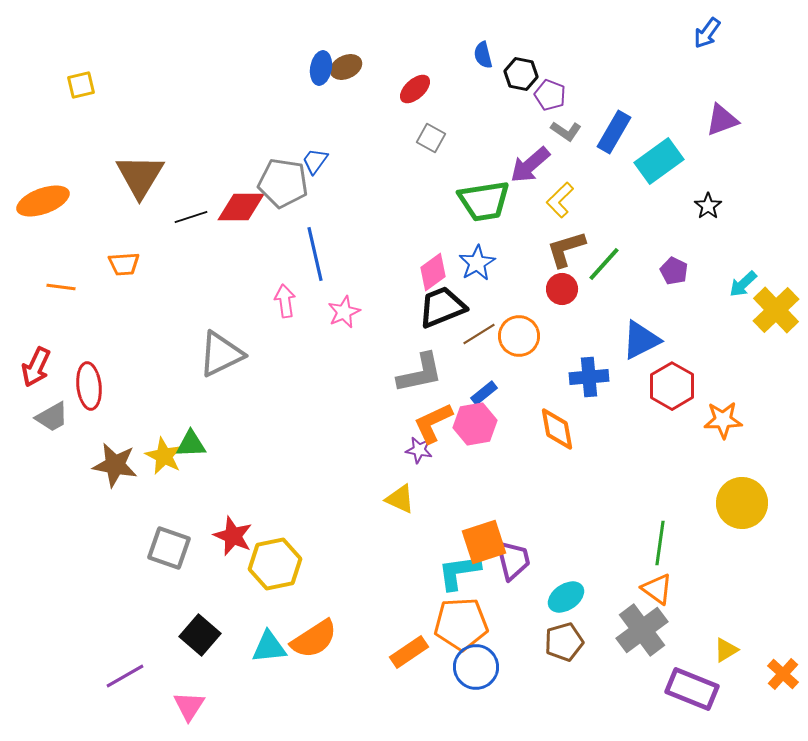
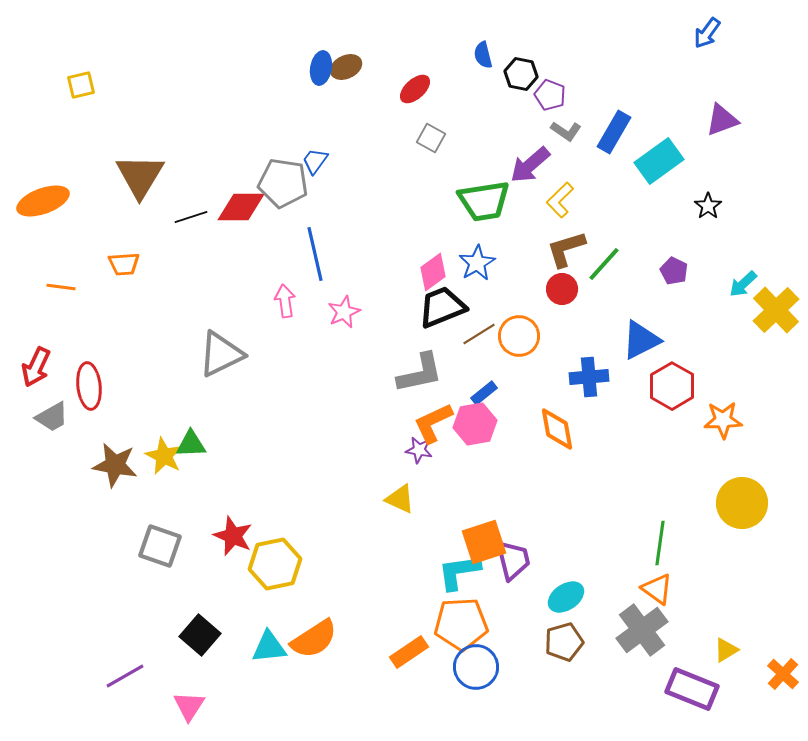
gray square at (169, 548): moved 9 px left, 2 px up
